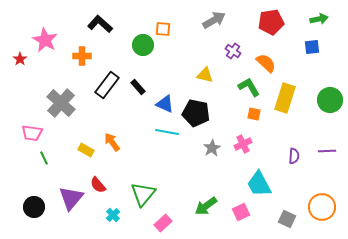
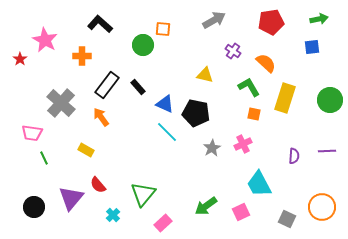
cyan line at (167, 132): rotated 35 degrees clockwise
orange arrow at (112, 142): moved 11 px left, 25 px up
